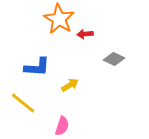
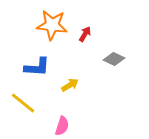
orange star: moved 7 px left, 6 px down; rotated 24 degrees counterclockwise
red arrow: rotated 126 degrees clockwise
